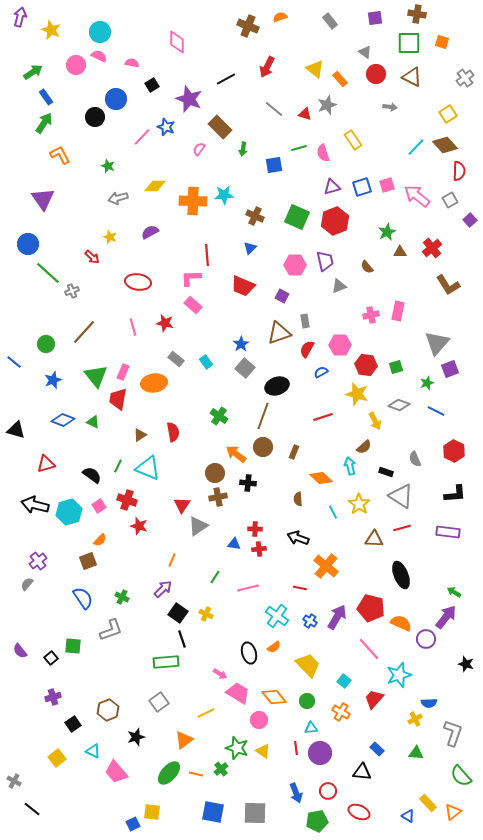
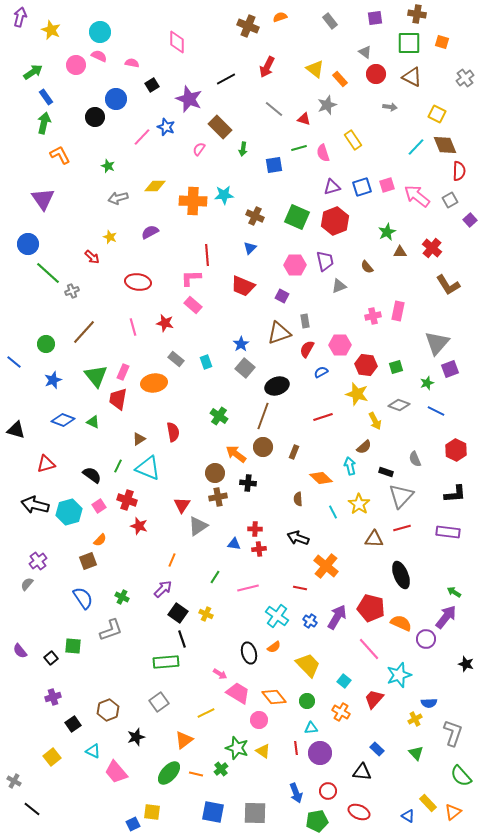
red triangle at (305, 114): moved 1 px left, 5 px down
yellow square at (448, 114): moved 11 px left; rotated 30 degrees counterclockwise
green arrow at (44, 123): rotated 20 degrees counterclockwise
brown diamond at (445, 145): rotated 20 degrees clockwise
red cross at (432, 248): rotated 12 degrees counterclockwise
pink cross at (371, 315): moved 2 px right, 1 px down
cyan rectangle at (206, 362): rotated 16 degrees clockwise
brown triangle at (140, 435): moved 1 px left, 4 px down
red hexagon at (454, 451): moved 2 px right, 1 px up
gray triangle at (401, 496): rotated 40 degrees clockwise
green triangle at (416, 753): rotated 42 degrees clockwise
yellow square at (57, 758): moved 5 px left, 1 px up
